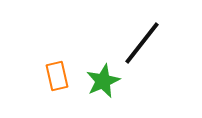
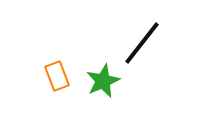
orange rectangle: rotated 8 degrees counterclockwise
